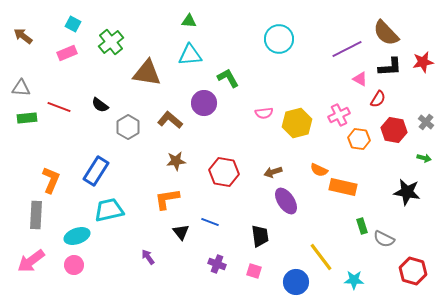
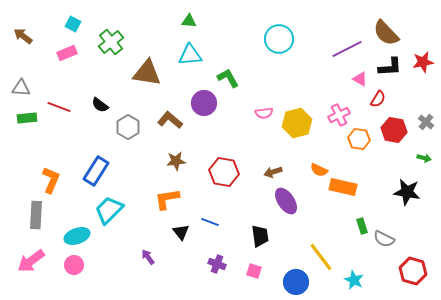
cyan trapezoid at (109, 210): rotated 32 degrees counterclockwise
cyan star at (354, 280): rotated 24 degrees clockwise
